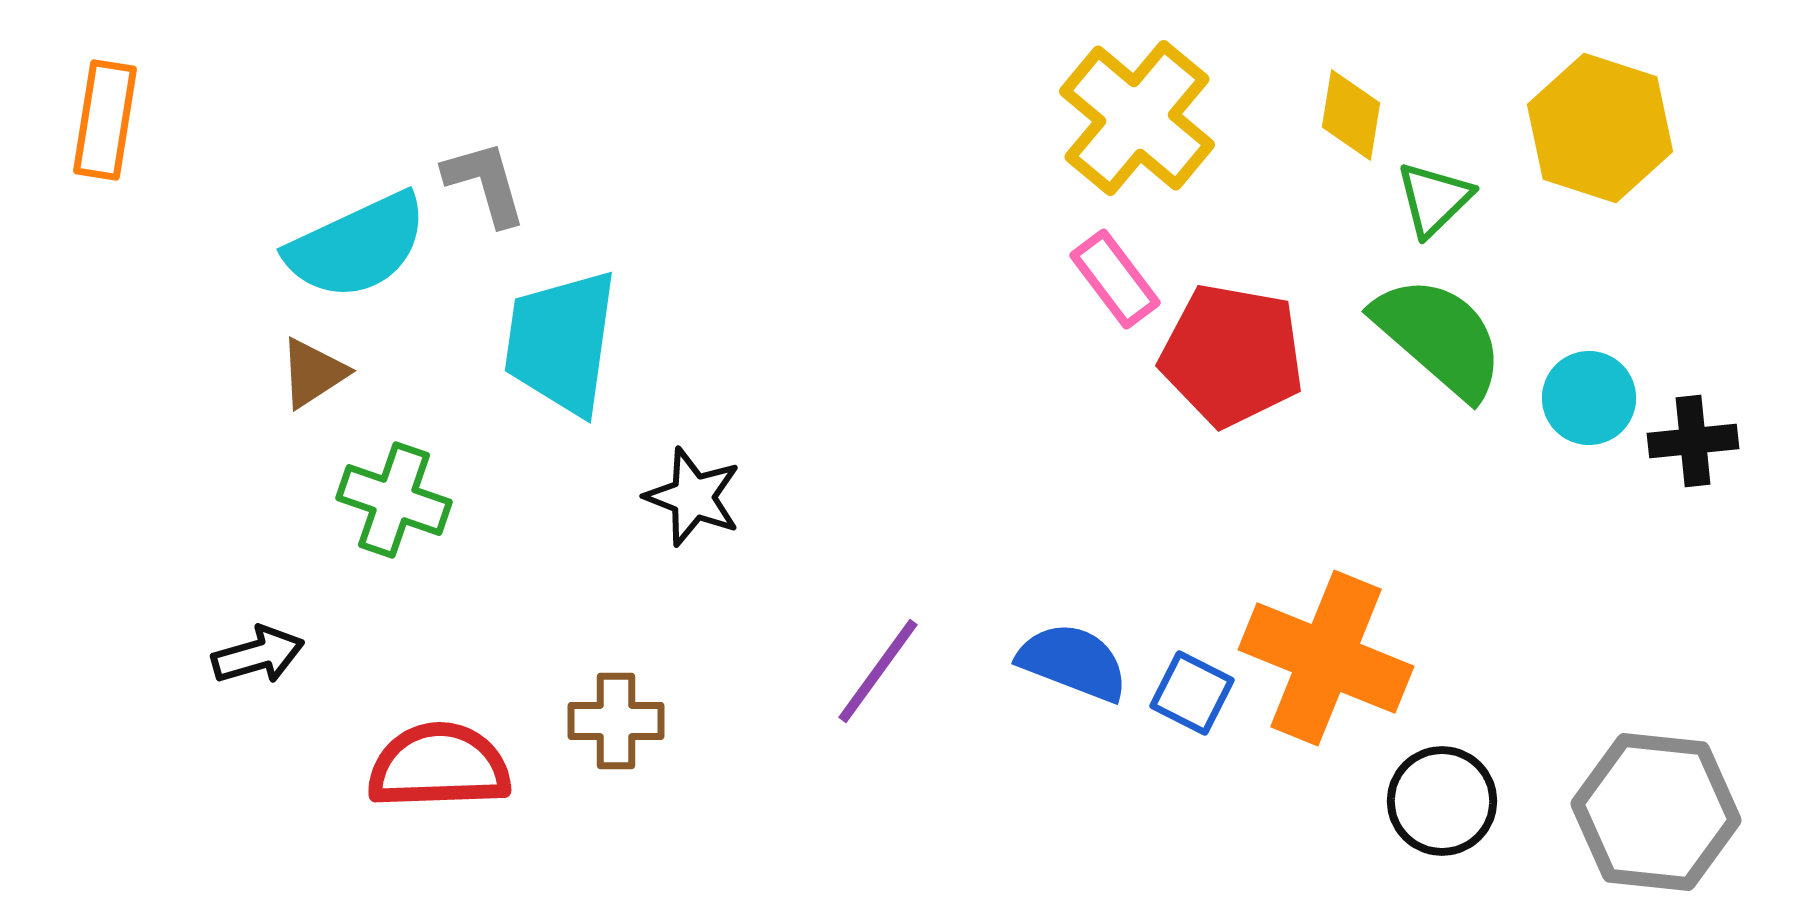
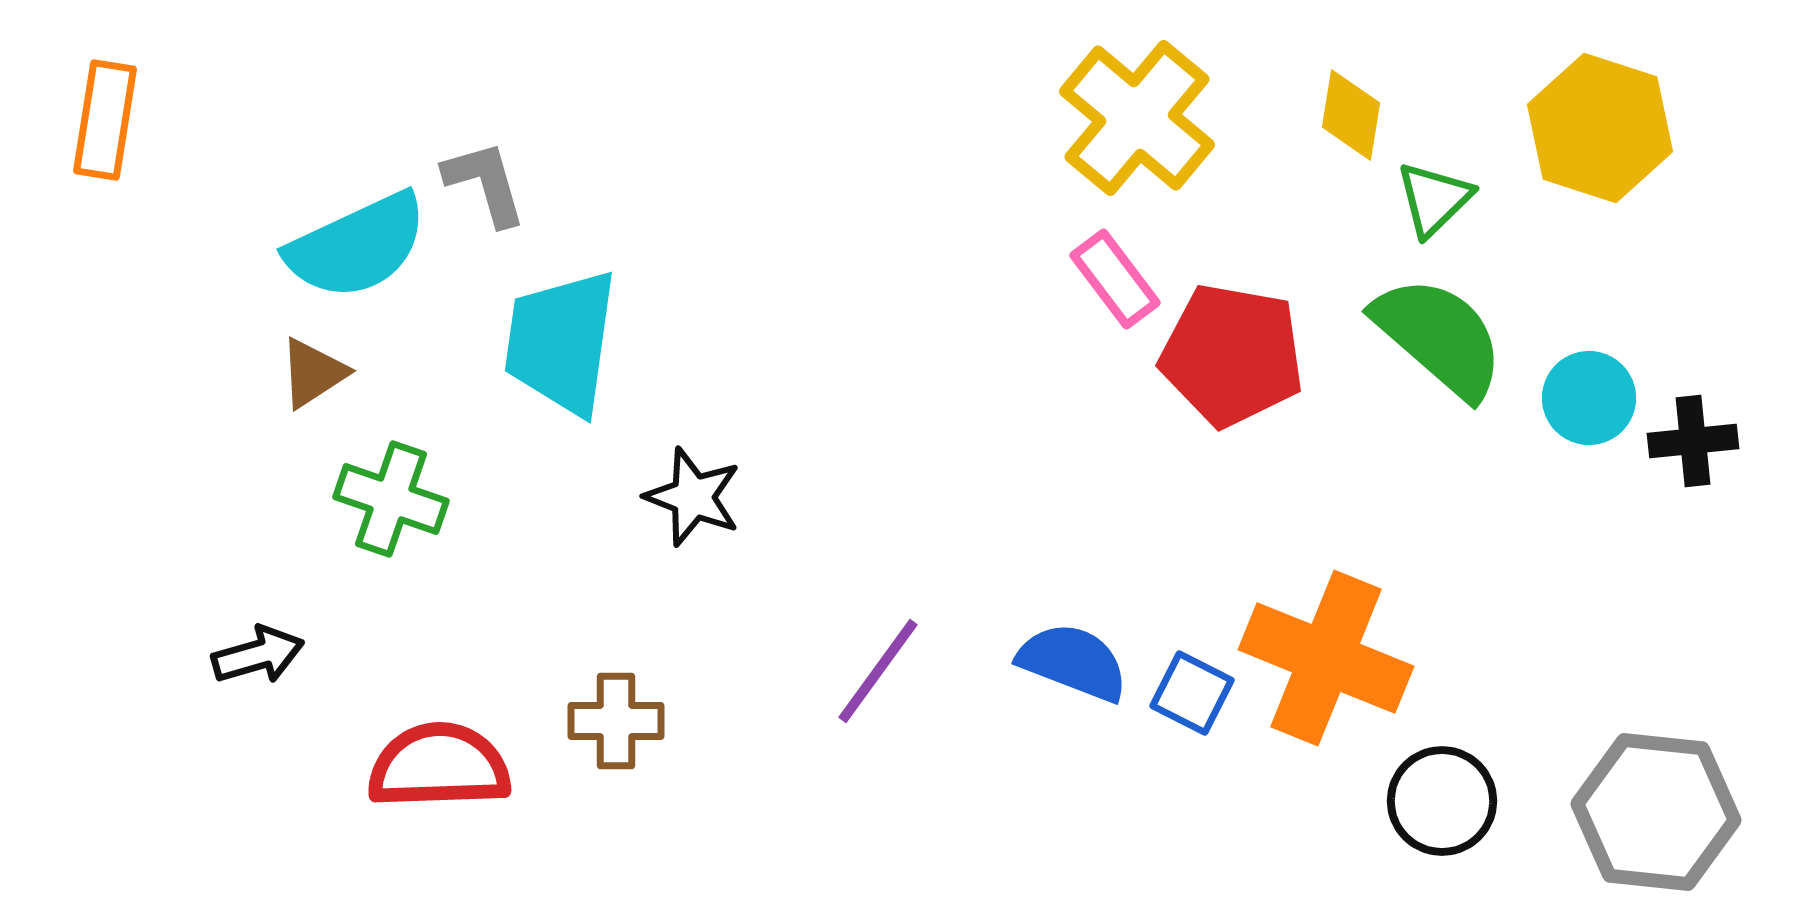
green cross: moved 3 px left, 1 px up
